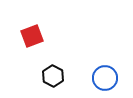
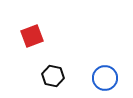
black hexagon: rotated 15 degrees counterclockwise
